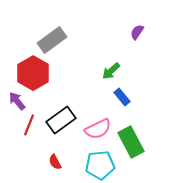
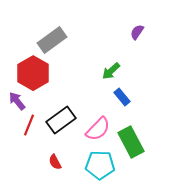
pink semicircle: rotated 20 degrees counterclockwise
cyan pentagon: rotated 8 degrees clockwise
